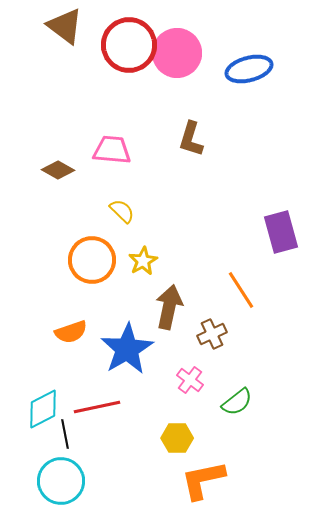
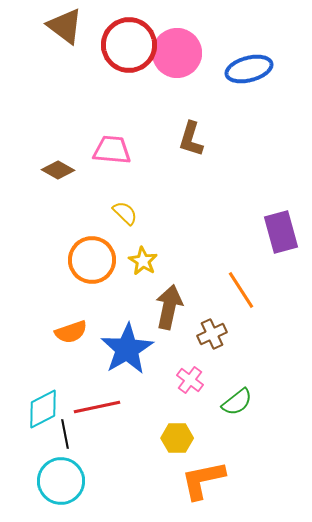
yellow semicircle: moved 3 px right, 2 px down
yellow star: rotated 12 degrees counterclockwise
